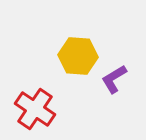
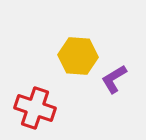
red cross: moved 1 px up; rotated 15 degrees counterclockwise
